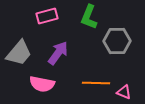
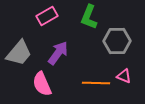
pink rectangle: rotated 15 degrees counterclockwise
pink semicircle: rotated 55 degrees clockwise
pink triangle: moved 16 px up
